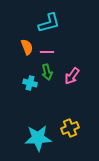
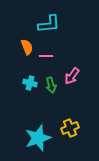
cyan L-shape: moved 1 px down; rotated 10 degrees clockwise
pink line: moved 1 px left, 4 px down
green arrow: moved 4 px right, 13 px down
cyan star: rotated 16 degrees counterclockwise
